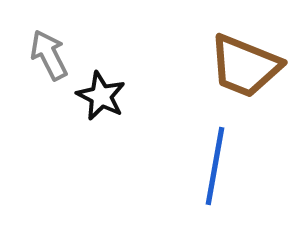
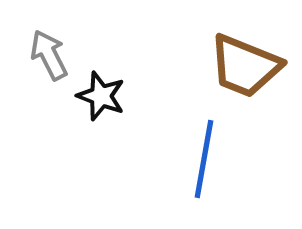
black star: rotated 6 degrees counterclockwise
blue line: moved 11 px left, 7 px up
